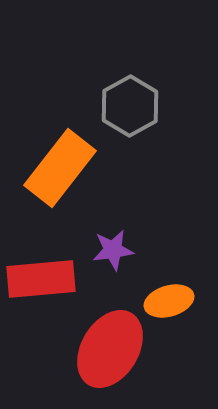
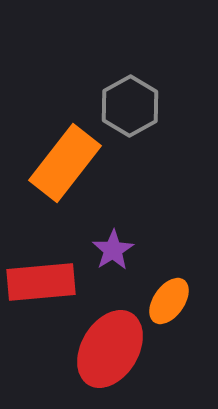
orange rectangle: moved 5 px right, 5 px up
purple star: rotated 24 degrees counterclockwise
red rectangle: moved 3 px down
orange ellipse: rotated 39 degrees counterclockwise
